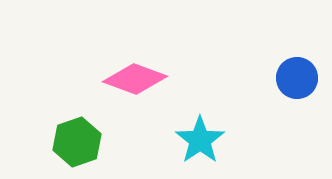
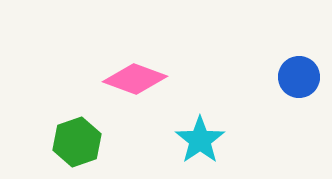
blue circle: moved 2 px right, 1 px up
